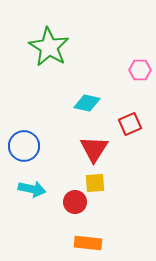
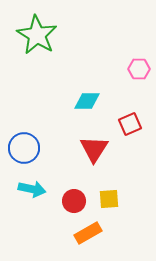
green star: moved 12 px left, 12 px up
pink hexagon: moved 1 px left, 1 px up
cyan diamond: moved 2 px up; rotated 12 degrees counterclockwise
blue circle: moved 2 px down
yellow square: moved 14 px right, 16 px down
red circle: moved 1 px left, 1 px up
orange rectangle: moved 10 px up; rotated 36 degrees counterclockwise
